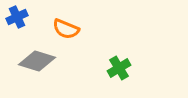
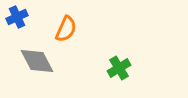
orange semicircle: rotated 88 degrees counterclockwise
gray diamond: rotated 45 degrees clockwise
